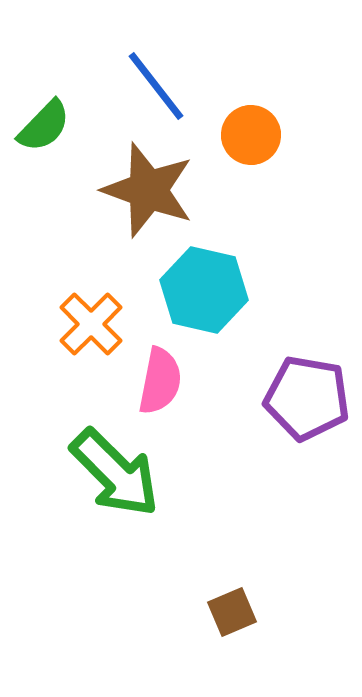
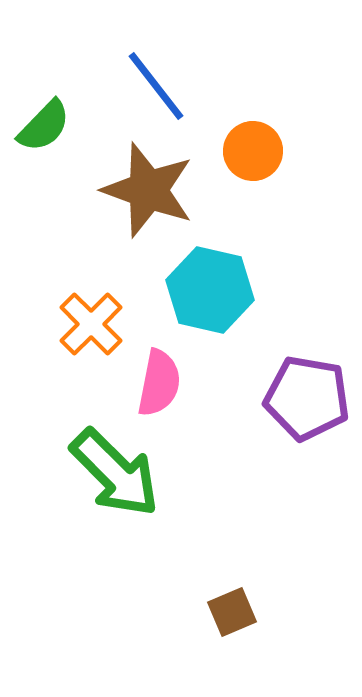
orange circle: moved 2 px right, 16 px down
cyan hexagon: moved 6 px right
pink semicircle: moved 1 px left, 2 px down
